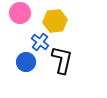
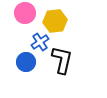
pink circle: moved 5 px right
blue cross: rotated 18 degrees clockwise
